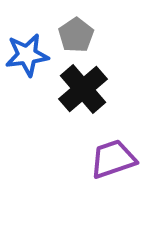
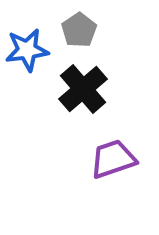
gray pentagon: moved 3 px right, 5 px up
blue star: moved 5 px up
